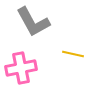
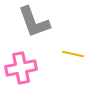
gray L-shape: moved 1 px right; rotated 9 degrees clockwise
